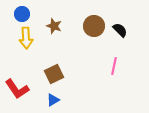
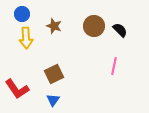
blue triangle: rotated 24 degrees counterclockwise
